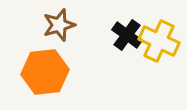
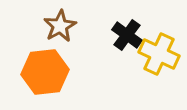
brown star: moved 1 px right, 1 px down; rotated 12 degrees counterclockwise
yellow cross: moved 13 px down
